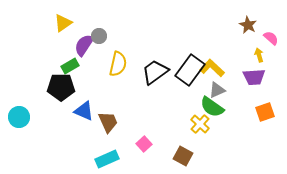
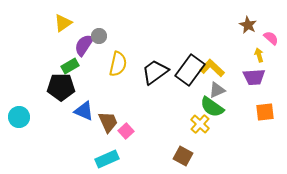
orange square: rotated 12 degrees clockwise
pink square: moved 18 px left, 13 px up
